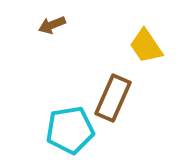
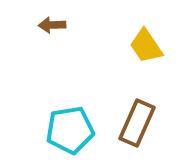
brown arrow: rotated 20 degrees clockwise
brown rectangle: moved 24 px right, 25 px down
